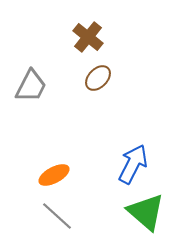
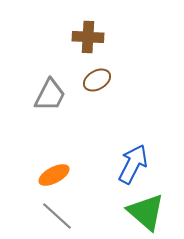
brown cross: rotated 36 degrees counterclockwise
brown ellipse: moved 1 px left, 2 px down; rotated 16 degrees clockwise
gray trapezoid: moved 19 px right, 9 px down
